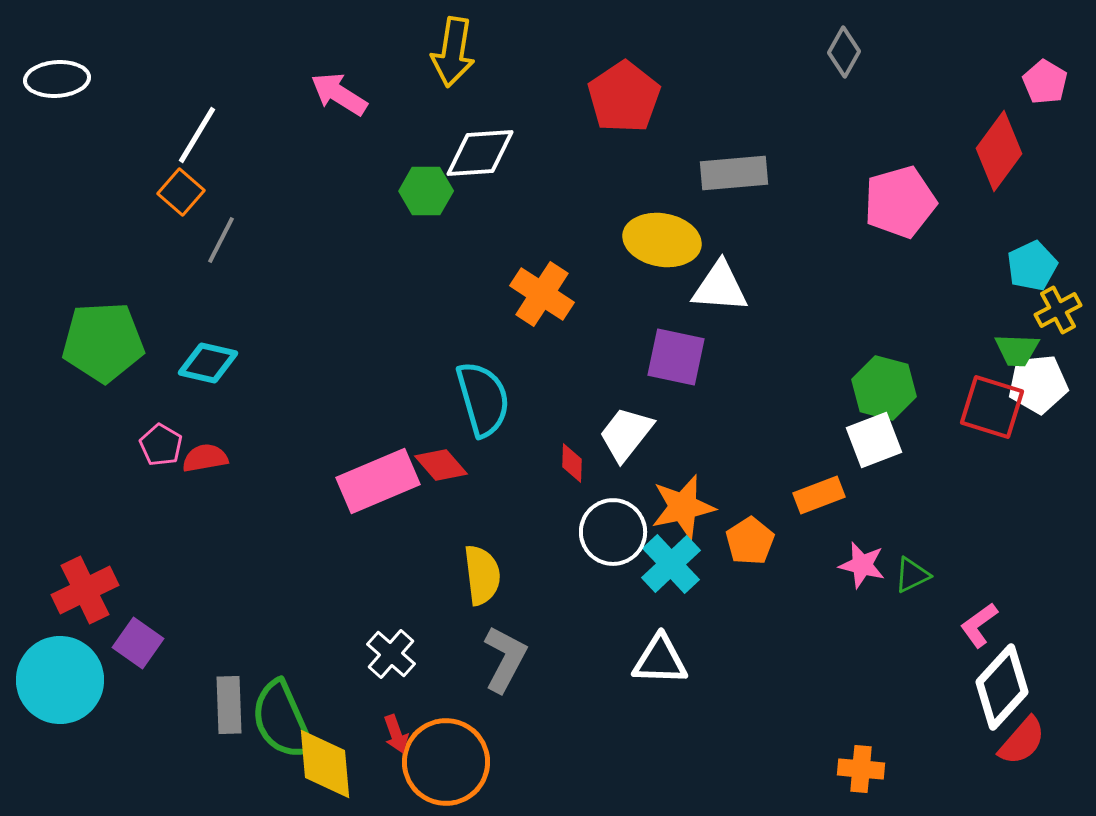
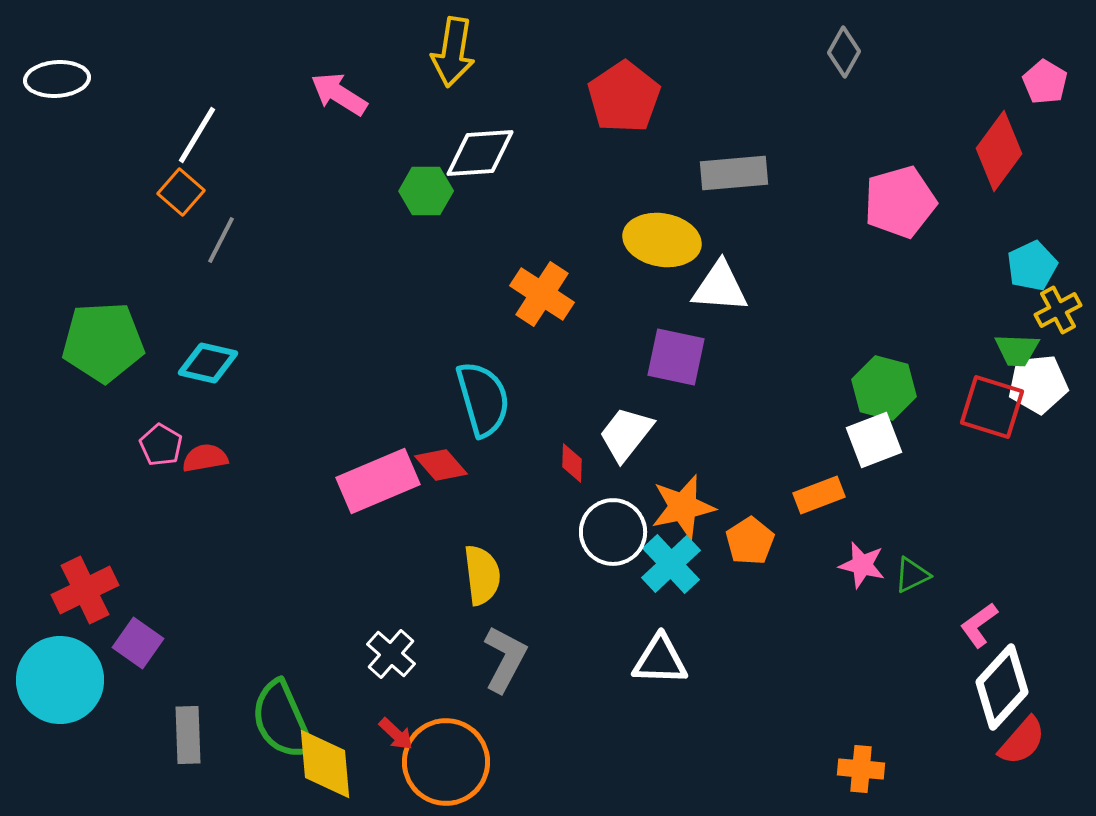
gray rectangle at (229, 705): moved 41 px left, 30 px down
red arrow at (396, 734): rotated 27 degrees counterclockwise
